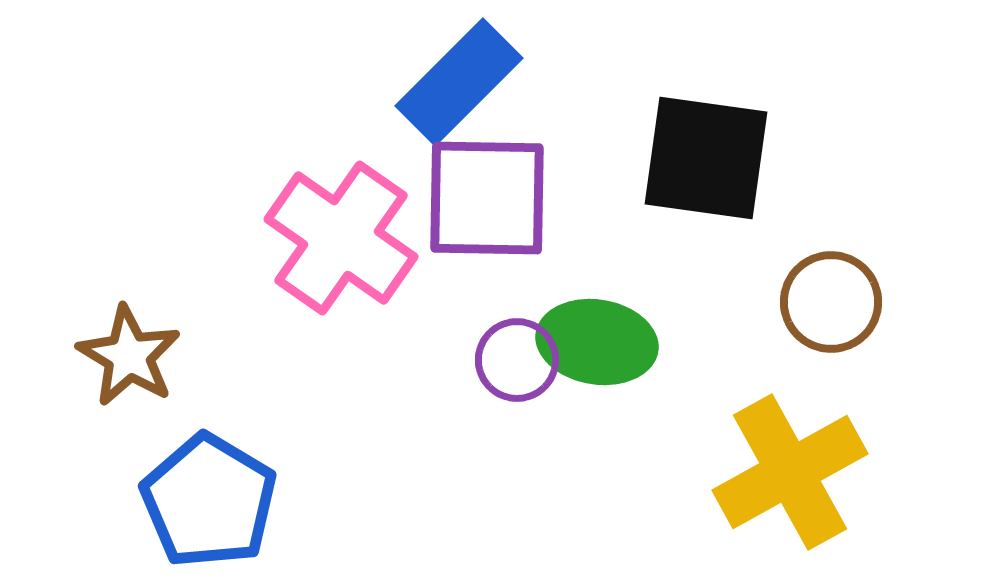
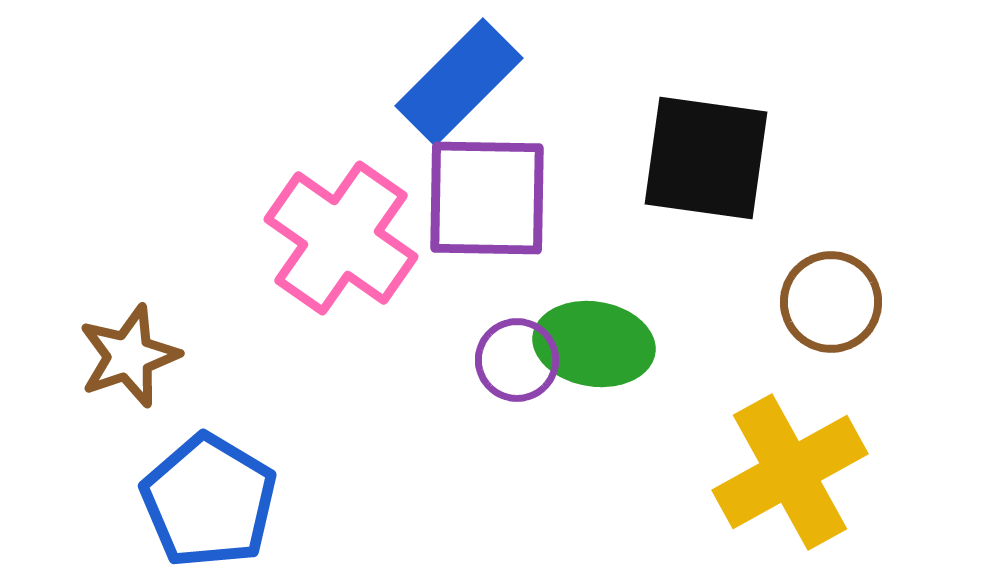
green ellipse: moved 3 px left, 2 px down
brown star: rotated 22 degrees clockwise
